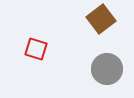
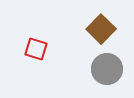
brown square: moved 10 px down; rotated 8 degrees counterclockwise
